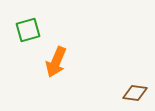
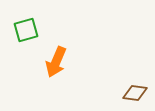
green square: moved 2 px left
